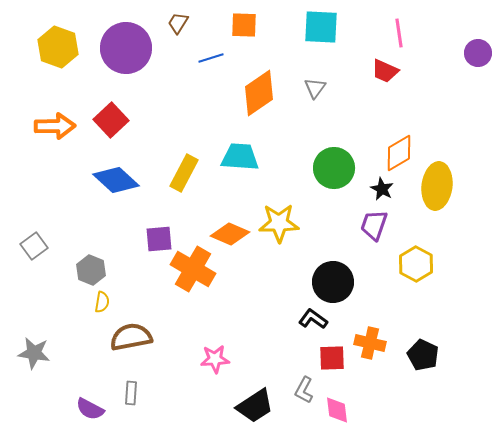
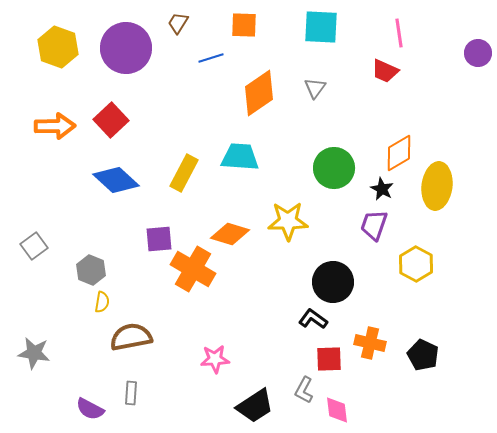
yellow star at (279, 223): moved 9 px right, 2 px up
orange diamond at (230, 234): rotated 6 degrees counterclockwise
red square at (332, 358): moved 3 px left, 1 px down
